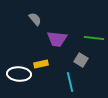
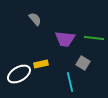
purple trapezoid: moved 8 px right
gray square: moved 2 px right, 3 px down
white ellipse: rotated 35 degrees counterclockwise
